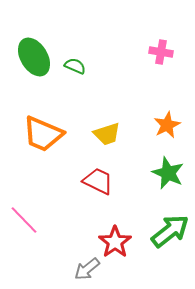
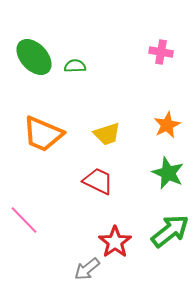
green ellipse: rotated 12 degrees counterclockwise
green semicircle: rotated 25 degrees counterclockwise
